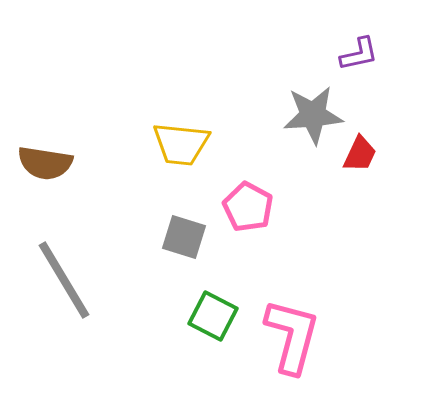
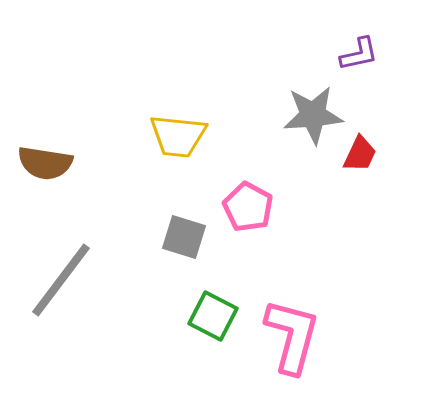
yellow trapezoid: moved 3 px left, 8 px up
gray line: moved 3 px left; rotated 68 degrees clockwise
